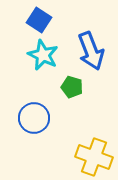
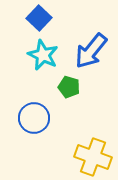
blue square: moved 2 px up; rotated 10 degrees clockwise
blue arrow: rotated 60 degrees clockwise
green pentagon: moved 3 px left
yellow cross: moved 1 px left
